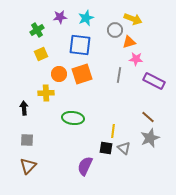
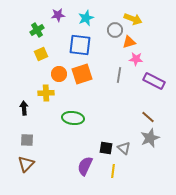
purple star: moved 2 px left, 2 px up
yellow line: moved 40 px down
brown triangle: moved 2 px left, 2 px up
